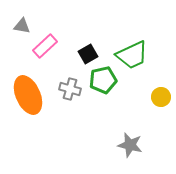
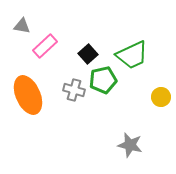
black square: rotated 12 degrees counterclockwise
gray cross: moved 4 px right, 1 px down
